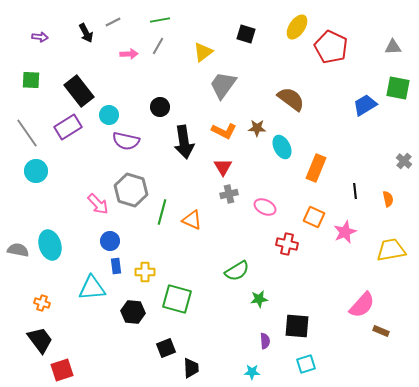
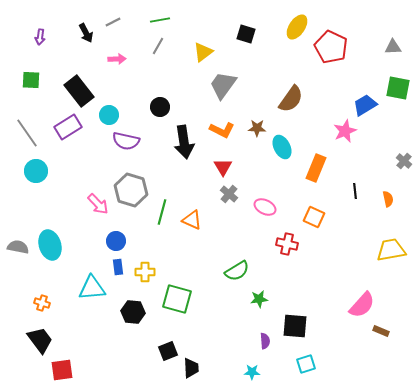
purple arrow at (40, 37): rotated 91 degrees clockwise
pink arrow at (129, 54): moved 12 px left, 5 px down
brown semicircle at (291, 99): rotated 88 degrees clockwise
orange L-shape at (224, 131): moved 2 px left, 1 px up
gray cross at (229, 194): rotated 36 degrees counterclockwise
pink star at (345, 232): moved 101 px up
blue circle at (110, 241): moved 6 px right
gray semicircle at (18, 250): moved 3 px up
blue rectangle at (116, 266): moved 2 px right, 1 px down
black square at (297, 326): moved 2 px left
black square at (166, 348): moved 2 px right, 3 px down
red square at (62, 370): rotated 10 degrees clockwise
